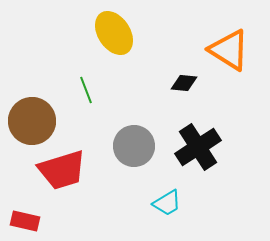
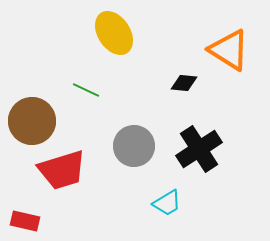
green line: rotated 44 degrees counterclockwise
black cross: moved 1 px right, 2 px down
